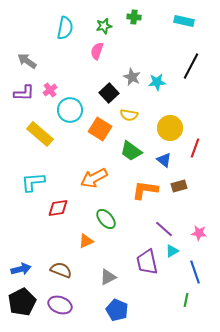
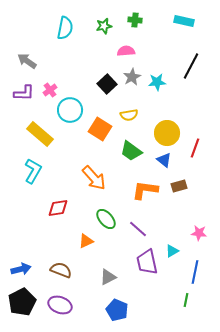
green cross: moved 1 px right, 3 px down
pink semicircle: moved 29 px right; rotated 66 degrees clockwise
gray star: rotated 18 degrees clockwise
black square: moved 2 px left, 9 px up
yellow semicircle: rotated 18 degrees counterclockwise
yellow circle: moved 3 px left, 5 px down
orange arrow: rotated 104 degrees counterclockwise
cyan L-shape: moved 11 px up; rotated 125 degrees clockwise
purple line: moved 26 px left
blue line: rotated 30 degrees clockwise
